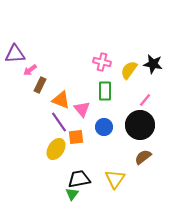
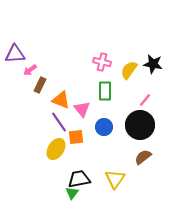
green triangle: moved 1 px up
